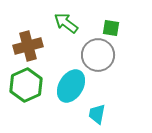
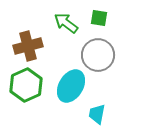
green square: moved 12 px left, 10 px up
